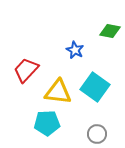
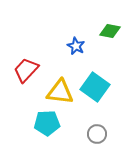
blue star: moved 1 px right, 4 px up
yellow triangle: moved 2 px right
